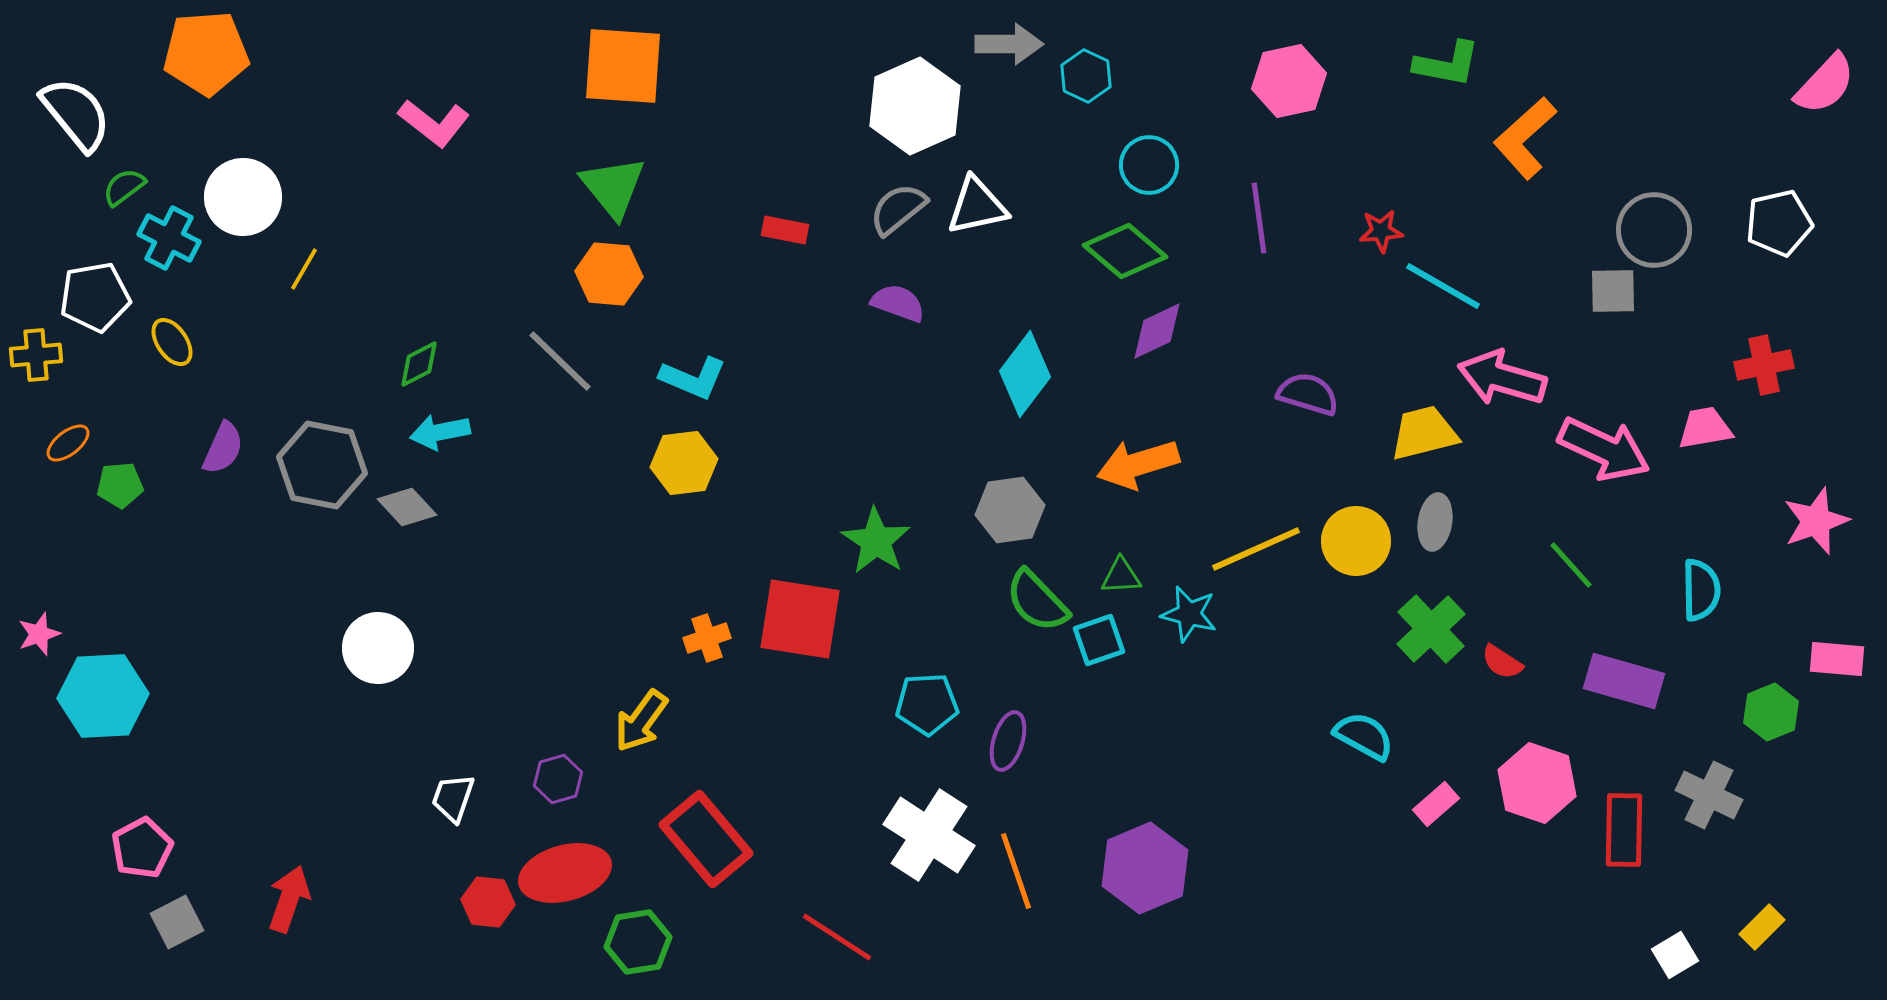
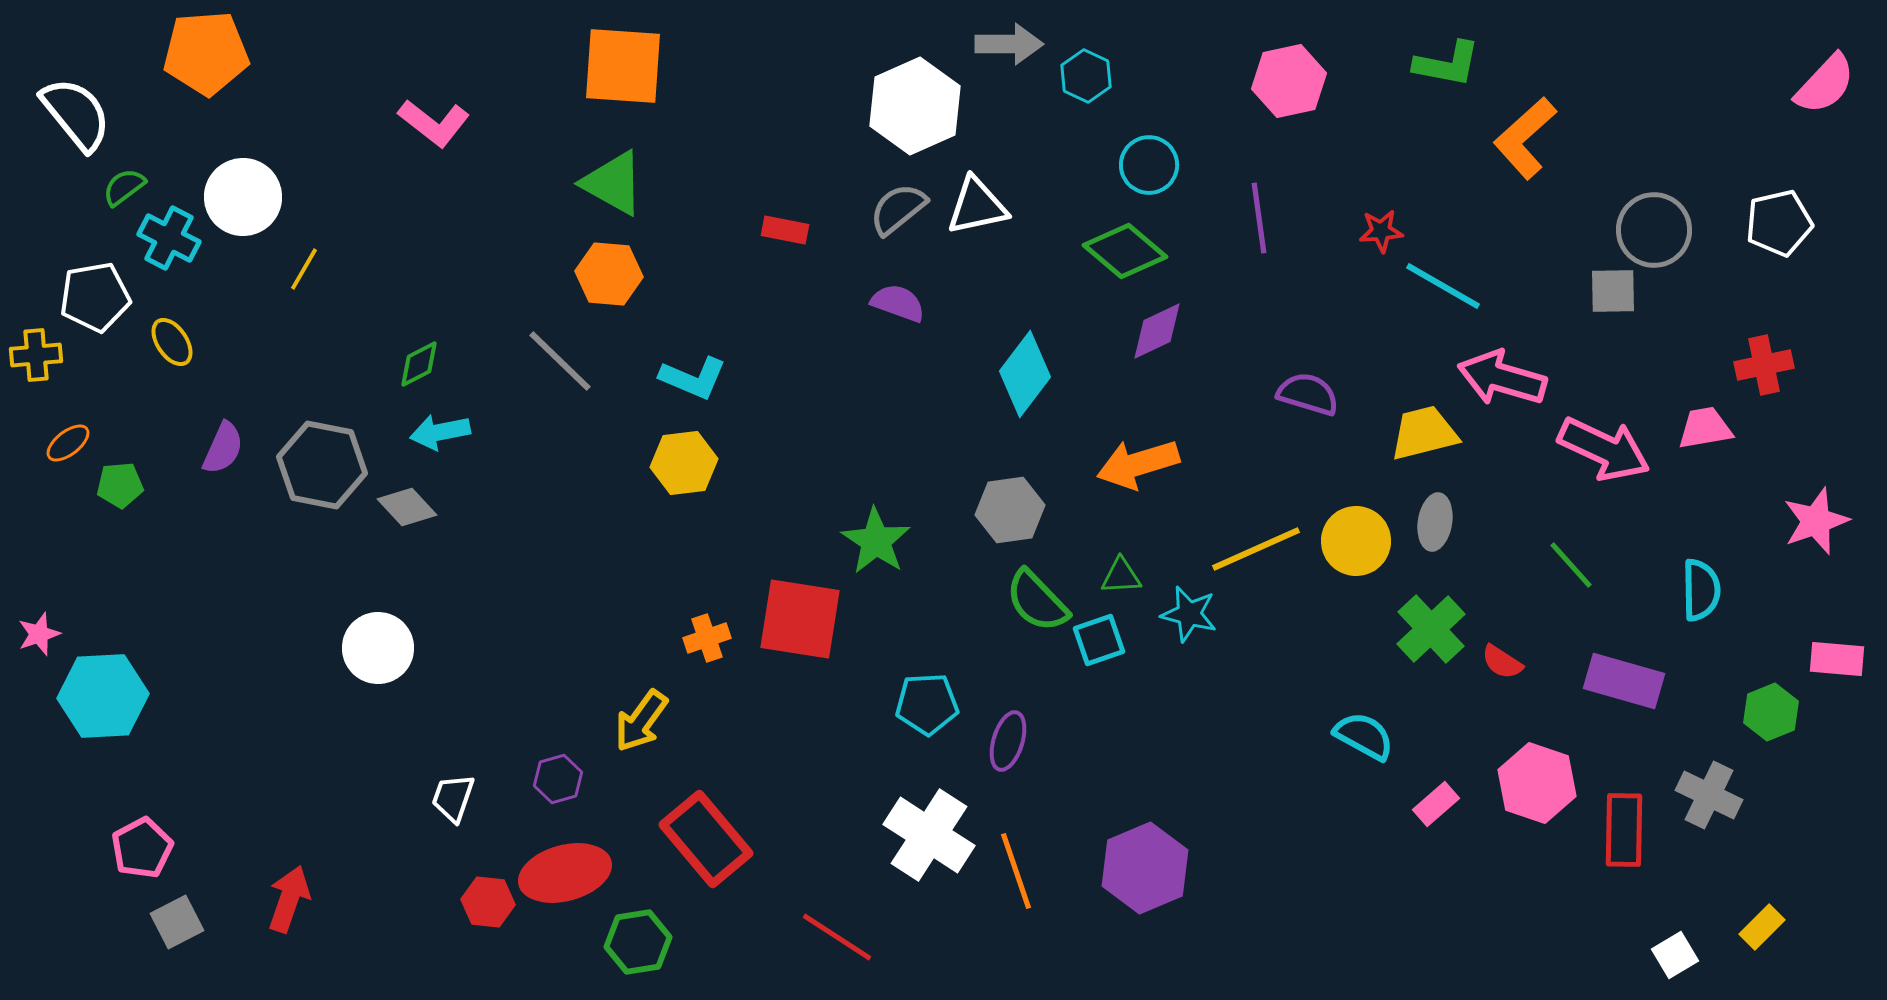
green triangle at (613, 187): moved 4 px up; rotated 22 degrees counterclockwise
